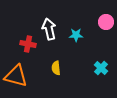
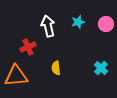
pink circle: moved 2 px down
white arrow: moved 1 px left, 3 px up
cyan star: moved 2 px right, 13 px up; rotated 16 degrees counterclockwise
red cross: moved 3 px down; rotated 35 degrees counterclockwise
orange triangle: rotated 20 degrees counterclockwise
